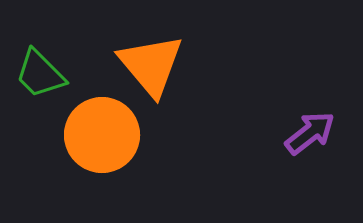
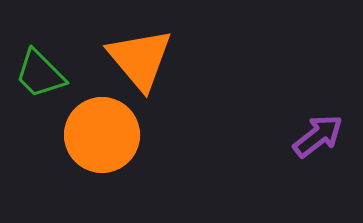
orange triangle: moved 11 px left, 6 px up
purple arrow: moved 8 px right, 3 px down
